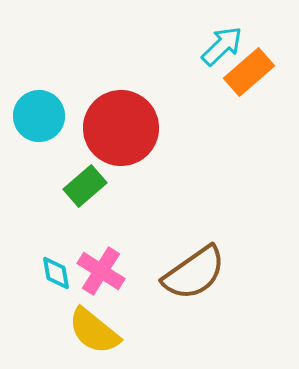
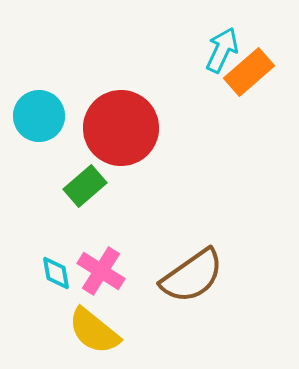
cyan arrow: moved 4 px down; rotated 21 degrees counterclockwise
brown semicircle: moved 2 px left, 3 px down
